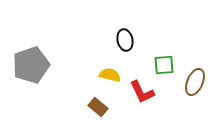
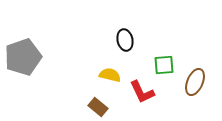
gray pentagon: moved 8 px left, 8 px up
